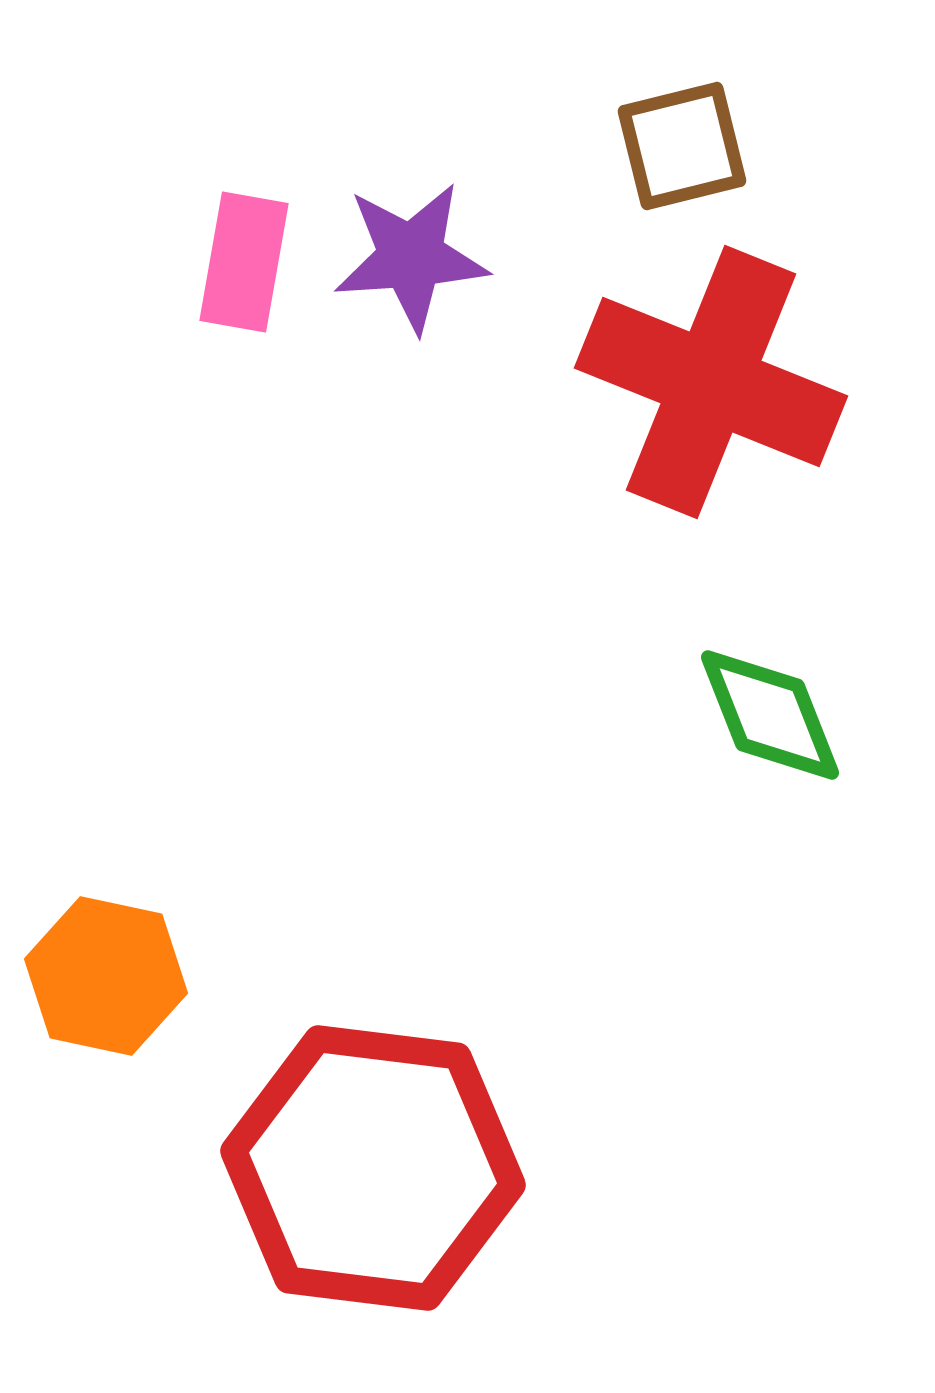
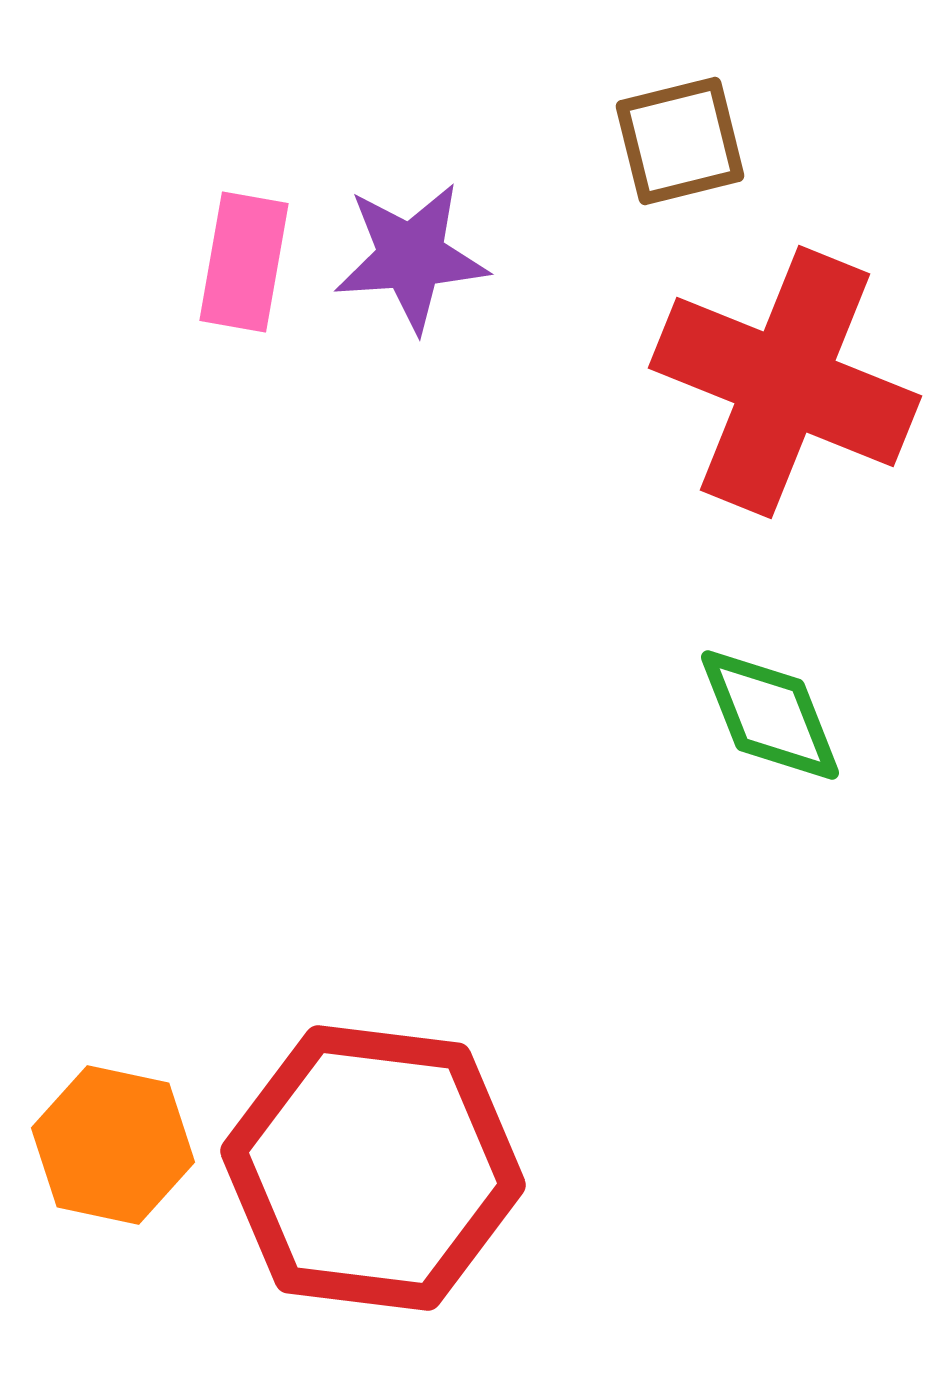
brown square: moved 2 px left, 5 px up
red cross: moved 74 px right
orange hexagon: moved 7 px right, 169 px down
